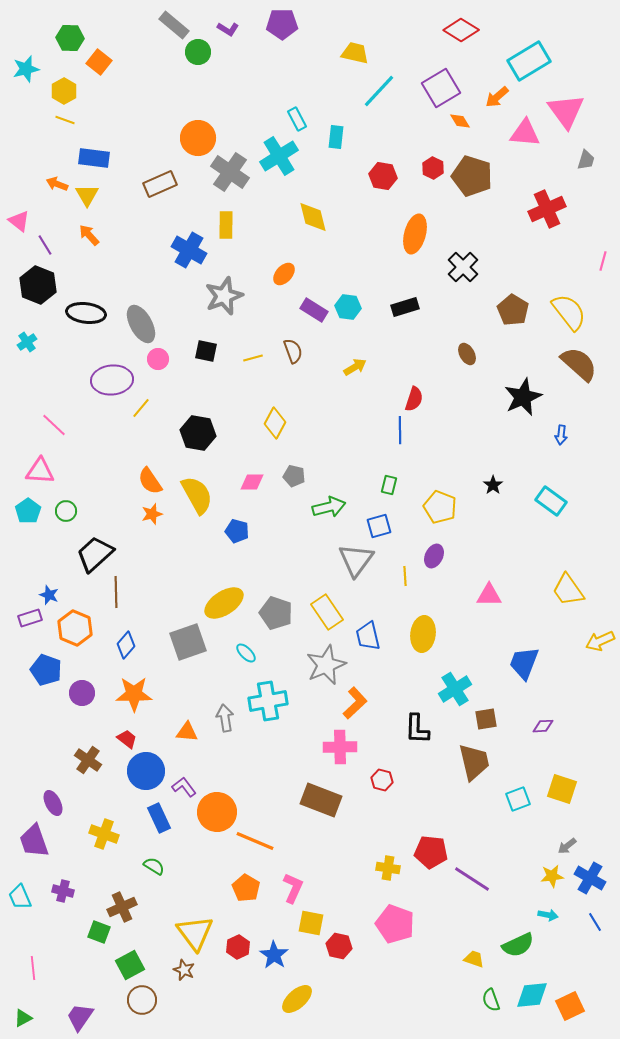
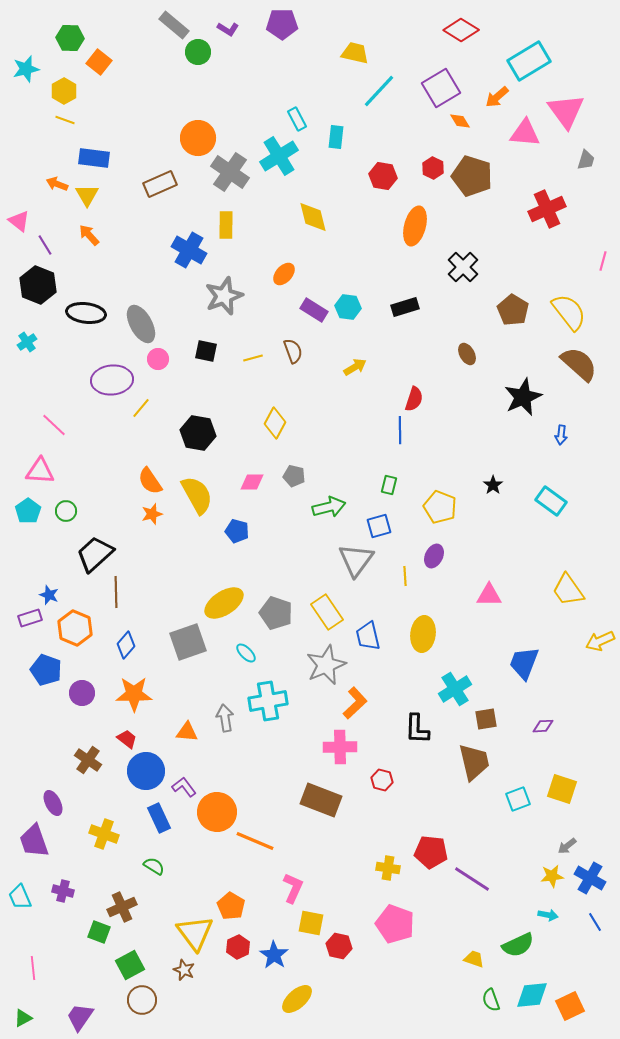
orange ellipse at (415, 234): moved 8 px up
orange pentagon at (246, 888): moved 15 px left, 18 px down
